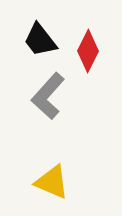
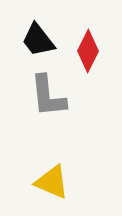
black trapezoid: moved 2 px left
gray L-shape: rotated 48 degrees counterclockwise
